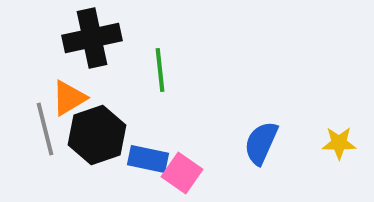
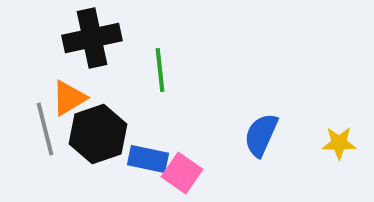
black hexagon: moved 1 px right, 1 px up
blue semicircle: moved 8 px up
